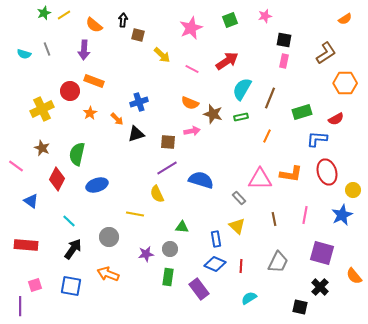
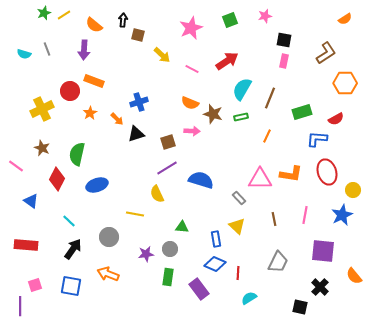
pink arrow at (192, 131): rotated 14 degrees clockwise
brown square at (168, 142): rotated 21 degrees counterclockwise
purple square at (322, 253): moved 1 px right, 2 px up; rotated 10 degrees counterclockwise
red line at (241, 266): moved 3 px left, 7 px down
